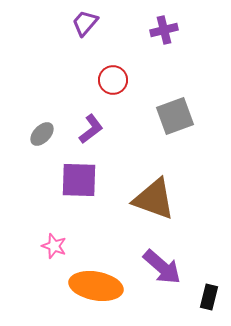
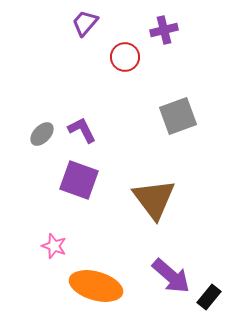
red circle: moved 12 px right, 23 px up
gray square: moved 3 px right
purple L-shape: moved 9 px left, 1 px down; rotated 80 degrees counterclockwise
purple square: rotated 18 degrees clockwise
brown triangle: rotated 33 degrees clockwise
purple arrow: moved 9 px right, 9 px down
orange ellipse: rotated 6 degrees clockwise
black rectangle: rotated 25 degrees clockwise
